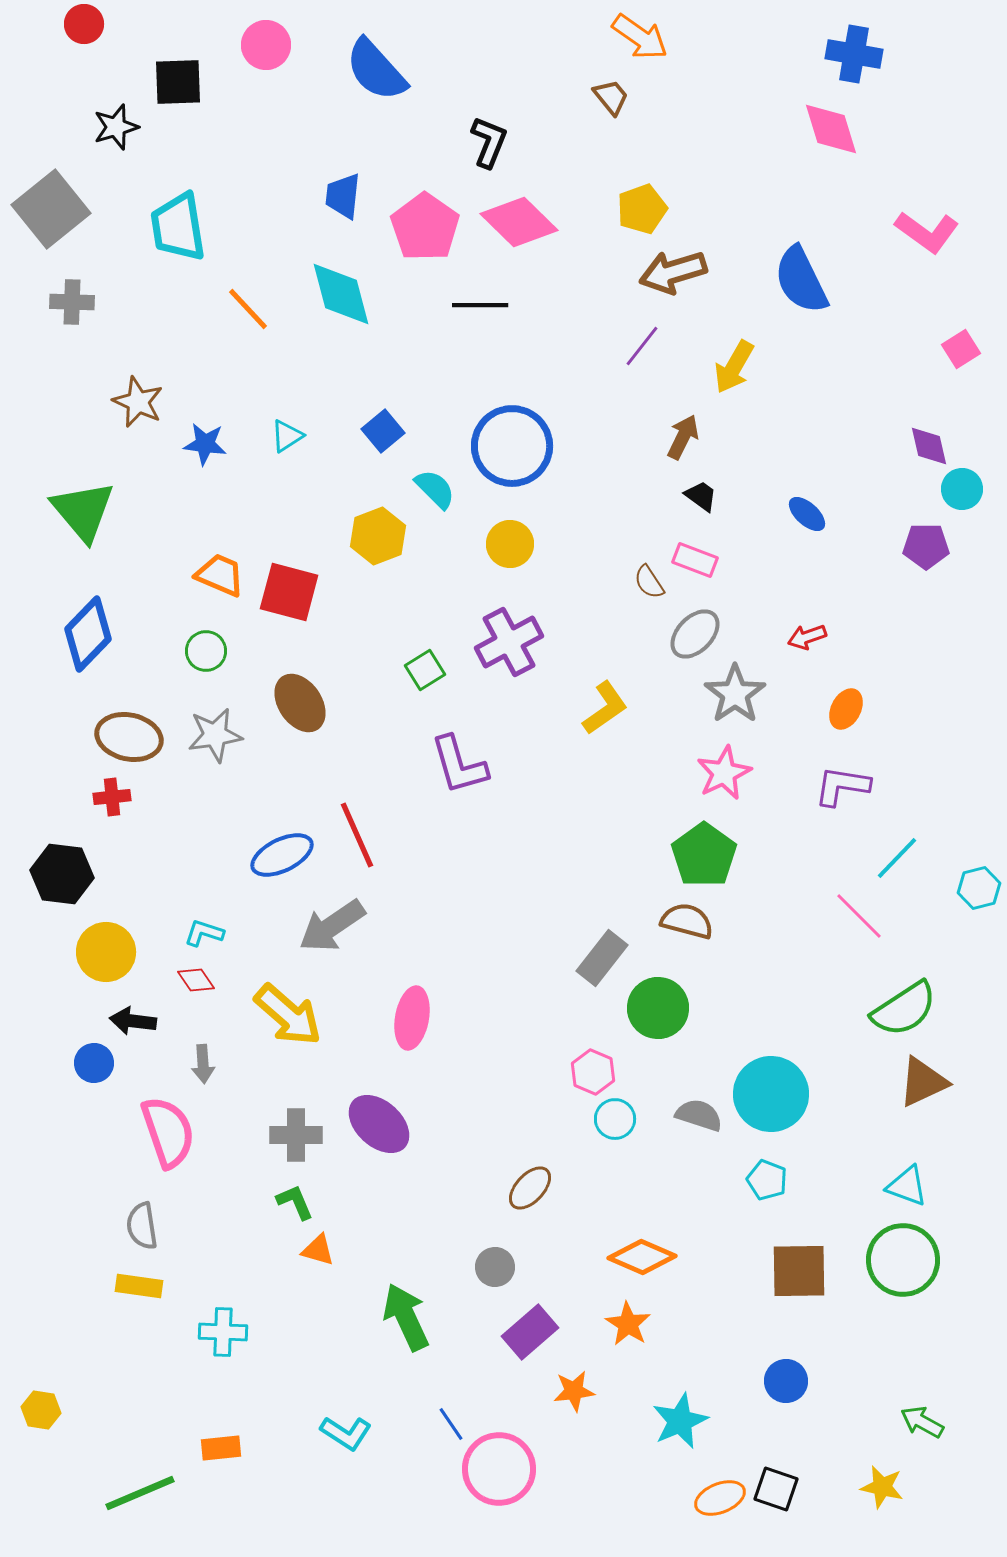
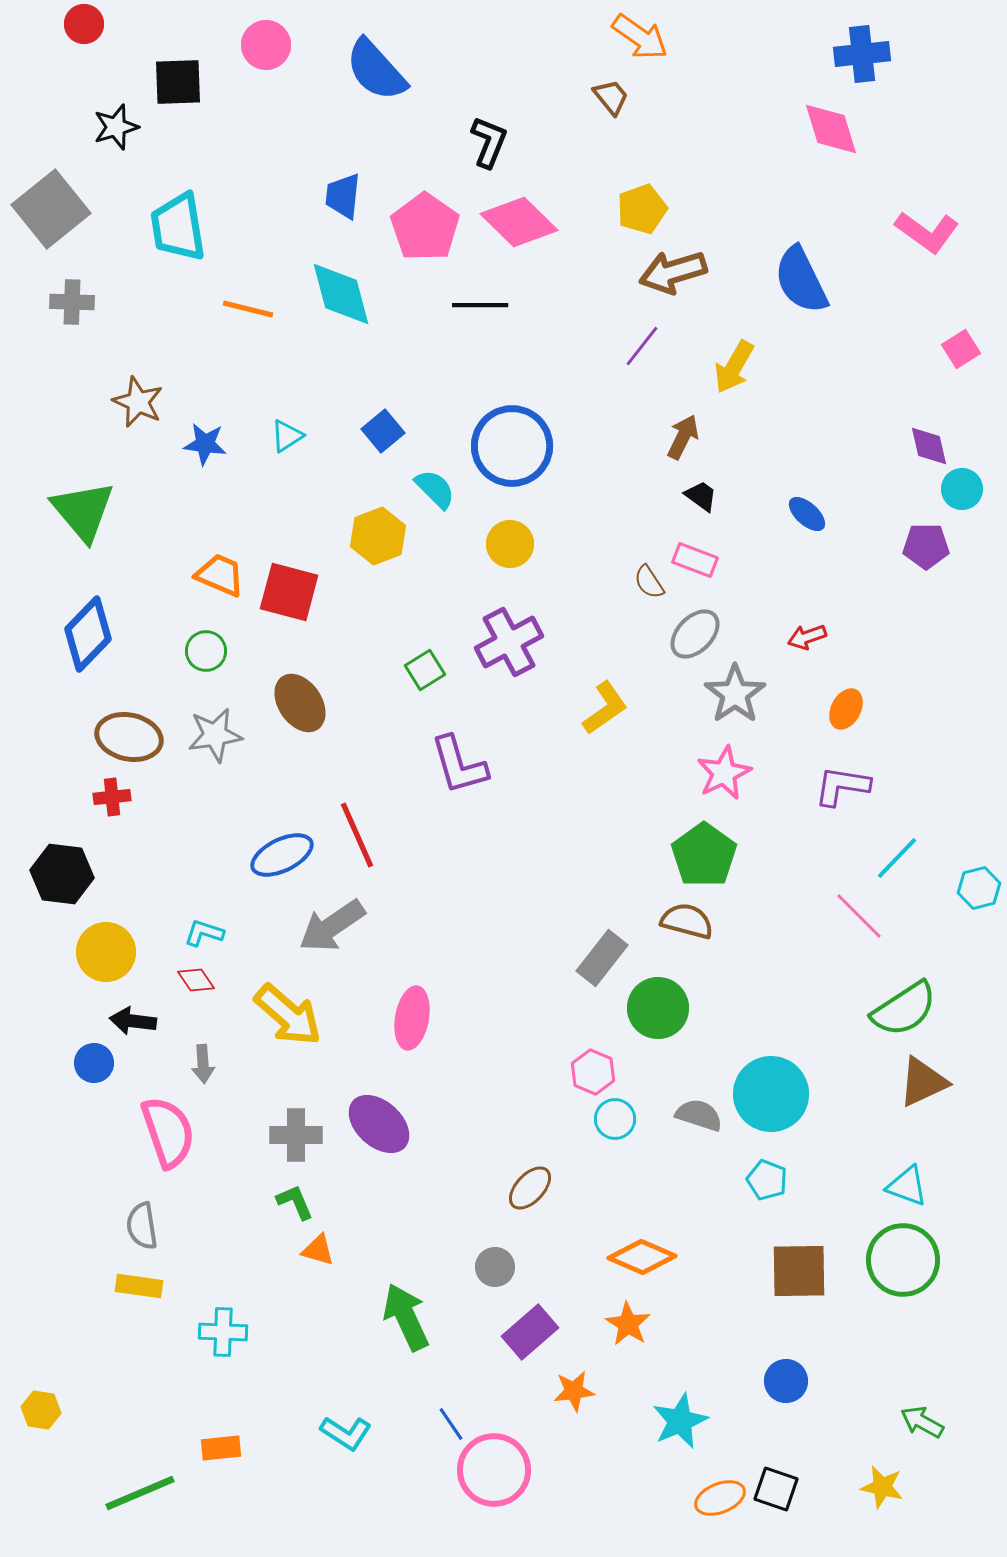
blue cross at (854, 54): moved 8 px right; rotated 16 degrees counterclockwise
orange line at (248, 309): rotated 33 degrees counterclockwise
pink circle at (499, 1469): moved 5 px left, 1 px down
